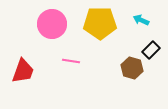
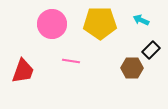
brown hexagon: rotated 15 degrees counterclockwise
